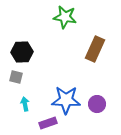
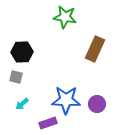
cyan arrow: moved 3 px left; rotated 120 degrees counterclockwise
